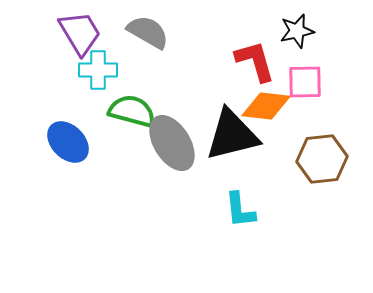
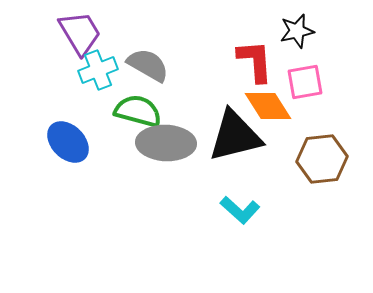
gray semicircle: moved 33 px down
red L-shape: rotated 12 degrees clockwise
cyan cross: rotated 21 degrees counterclockwise
pink square: rotated 9 degrees counterclockwise
orange diamond: moved 2 px right; rotated 51 degrees clockwise
green semicircle: moved 6 px right
black triangle: moved 3 px right, 1 px down
gray ellipse: moved 6 px left; rotated 56 degrees counterclockwise
cyan L-shape: rotated 42 degrees counterclockwise
